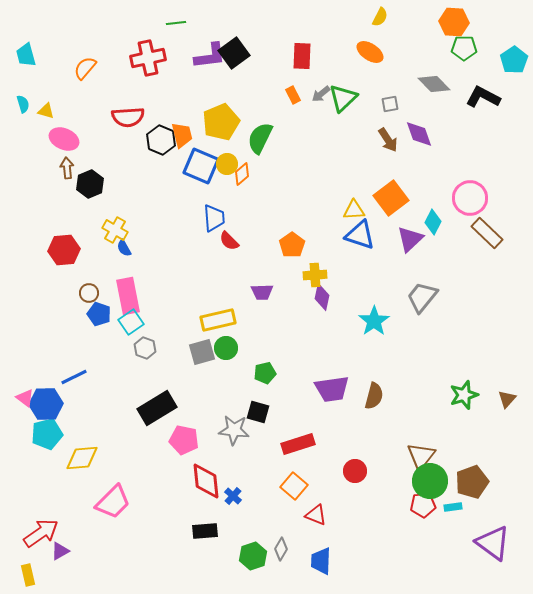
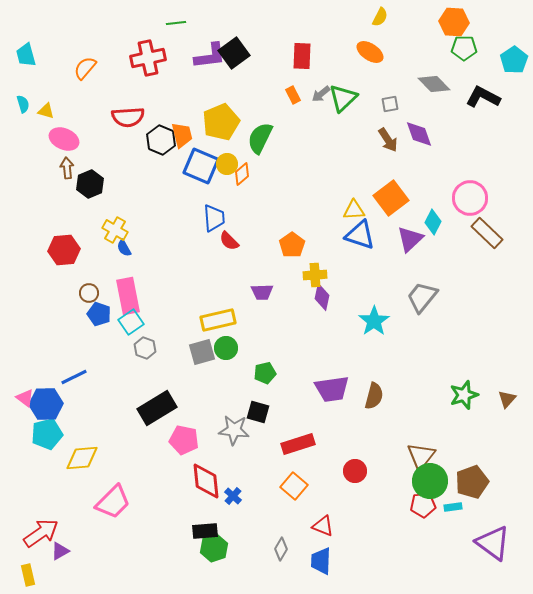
red triangle at (316, 515): moved 7 px right, 11 px down
green hexagon at (253, 556): moved 39 px left, 8 px up
